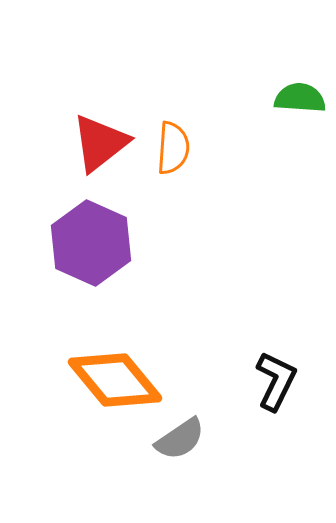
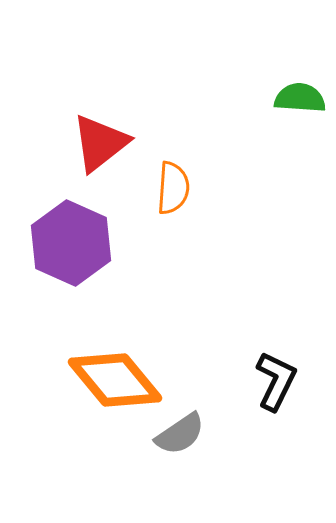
orange semicircle: moved 40 px down
purple hexagon: moved 20 px left
gray semicircle: moved 5 px up
